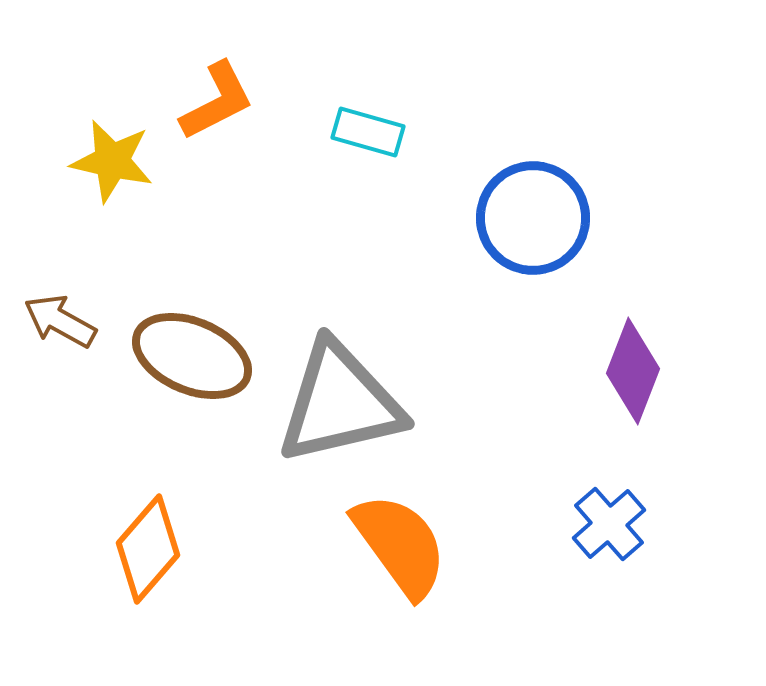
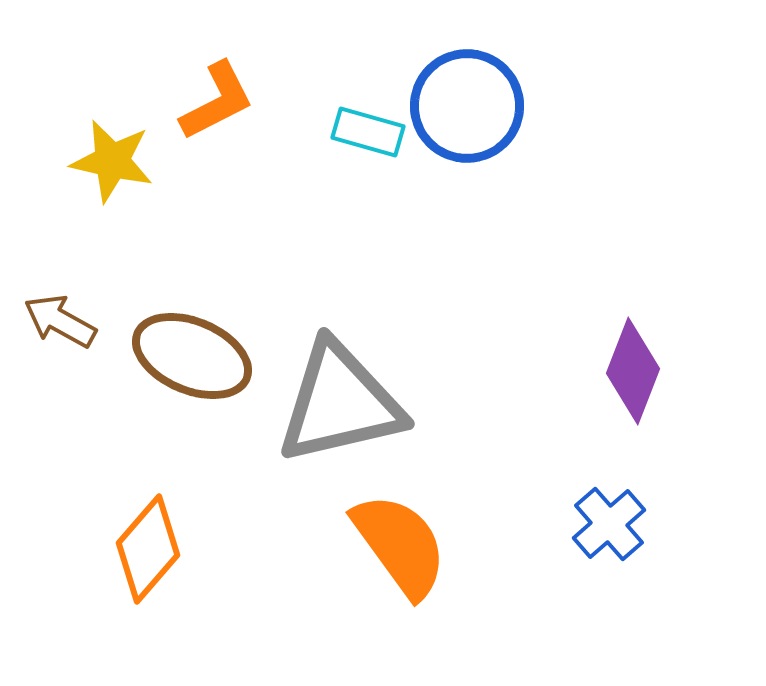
blue circle: moved 66 px left, 112 px up
